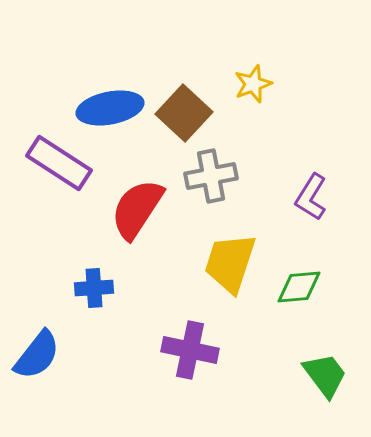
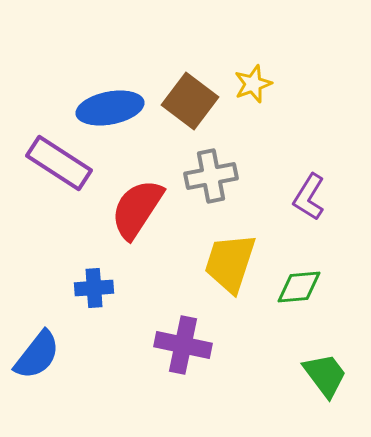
brown square: moved 6 px right, 12 px up; rotated 6 degrees counterclockwise
purple L-shape: moved 2 px left
purple cross: moved 7 px left, 5 px up
